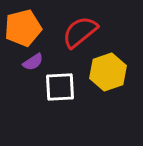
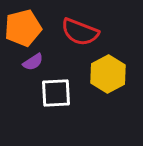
red semicircle: rotated 120 degrees counterclockwise
yellow hexagon: moved 2 px down; rotated 9 degrees counterclockwise
white square: moved 4 px left, 6 px down
